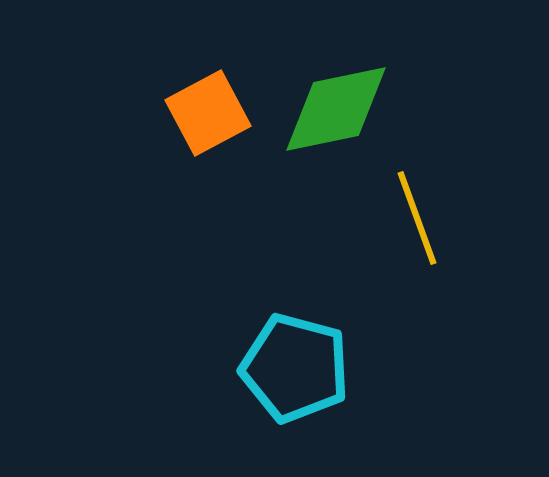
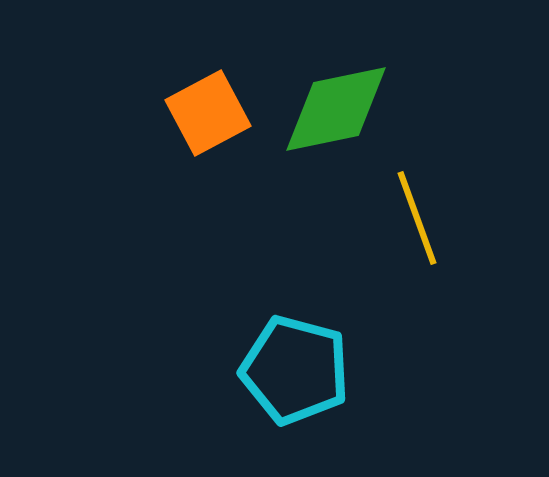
cyan pentagon: moved 2 px down
